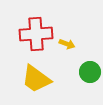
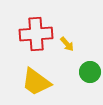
yellow arrow: rotated 28 degrees clockwise
yellow trapezoid: moved 3 px down
